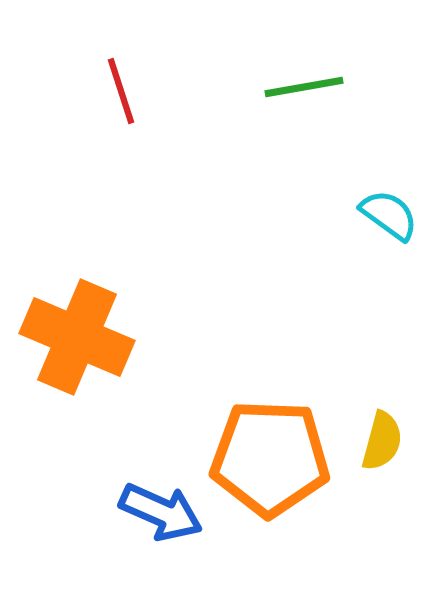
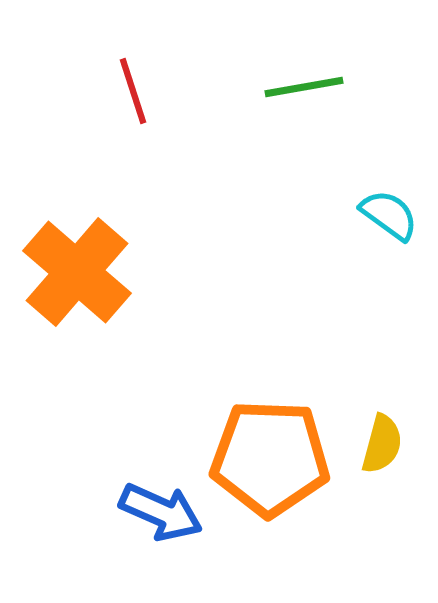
red line: moved 12 px right
orange cross: moved 65 px up; rotated 18 degrees clockwise
yellow semicircle: moved 3 px down
